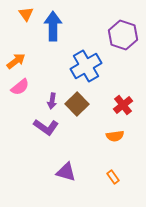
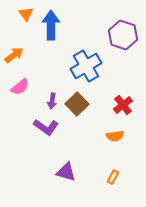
blue arrow: moved 2 px left, 1 px up
orange arrow: moved 2 px left, 6 px up
orange rectangle: rotated 64 degrees clockwise
